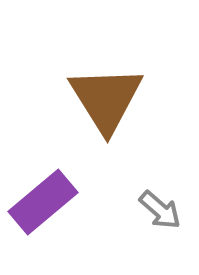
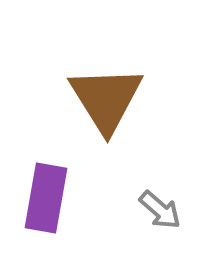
purple rectangle: moved 3 px right, 4 px up; rotated 40 degrees counterclockwise
